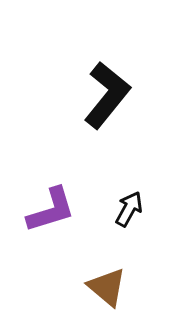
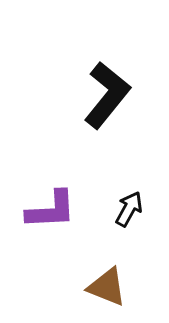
purple L-shape: rotated 14 degrees clockwise
brown triangle: rotated 18 degrees counterclockwise
